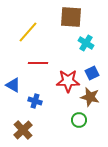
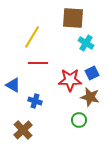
brown square: moved 2 px right, 1 px down
yellow line: moved 4 px right, 5 px down; rotated 10 degrees counterclockwise
red star: moved 2 px right, 1 px up
